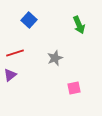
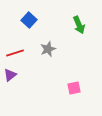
gray star: moved 7 px left, 9 px up
